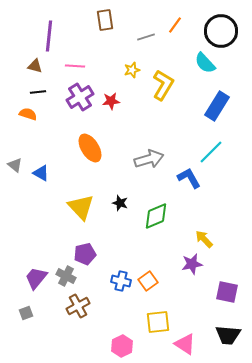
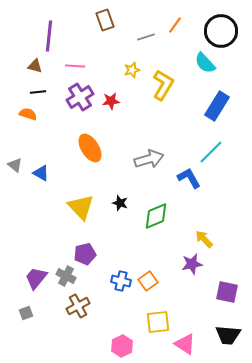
brown rectangle: rotated 10 degrees counterclockwise
